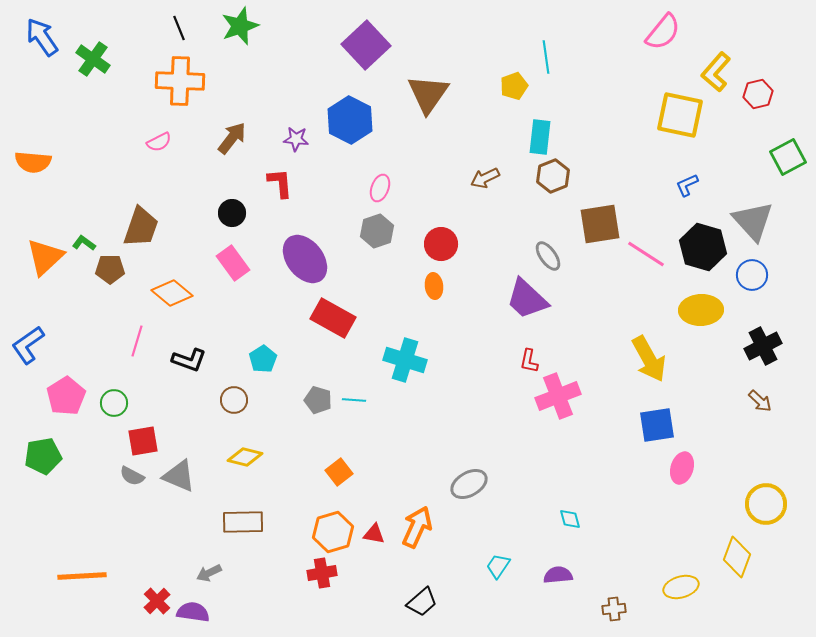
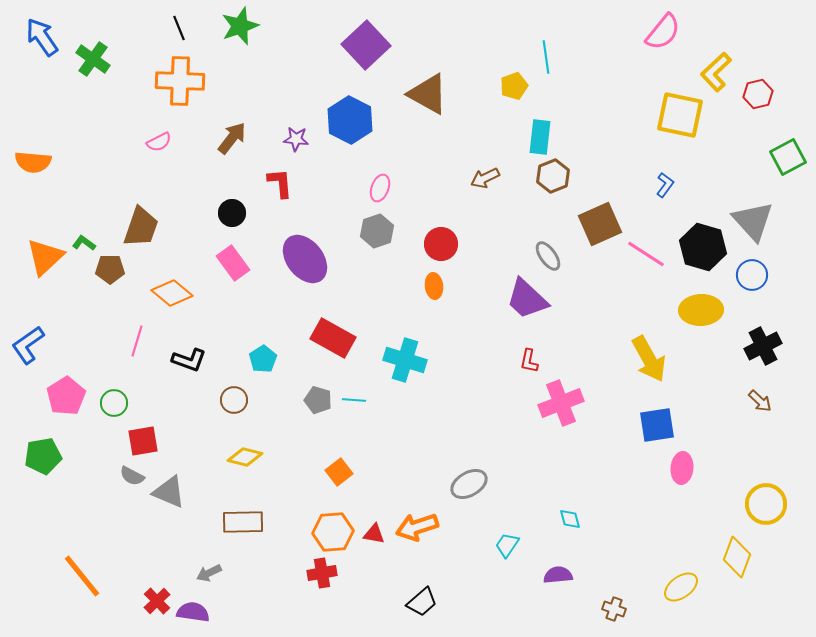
yellow L-shape at (716, 72): rotated 6 degrees clockwise
brown triangle at (428, 94): rotated 36 degrees counterclockwise
blue L-shape at (687, 185): moved 22 px left; rotated 150 degrees clockwise
brown square at (600, 224): rotated 15 degrees counterclockwise
red rectangle at (333, 318): moved 20 px down
pink cross at (558, 396): moved 3 px right, 7 px down
pink ellipse at (682, 468): rotated 12 degrees counterclockwise
gray triangle at (179, 476): moved 10 px left, 16 px down
orange arrow at (417, 527): rotated 132 degrees counterclockwise
orange hexagon at (333, 532): rotated 12 degrees clockwise
cyan trapezoid at (498, 566): moved 9 px right, 21 px up
orange line at (82, 576): rotated 54 degrees clockwise
yellow ellipse at (681, 587): rotated 20 degrees counterclockwise
brown cross at (614, 609): rotated 25 degrees clockwise
